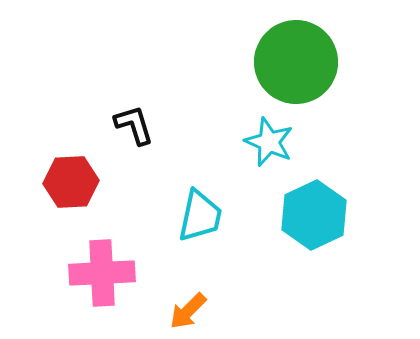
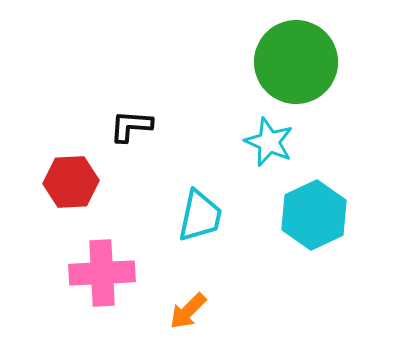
black L-shape: moved 3 px left, 1 px down; rotated 69 degrees counterclockwise
